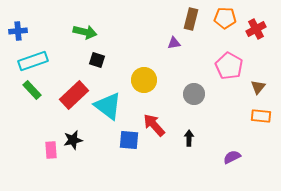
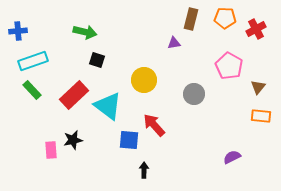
black arrow: moved 45 px left, 32 px down
